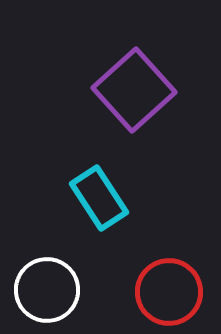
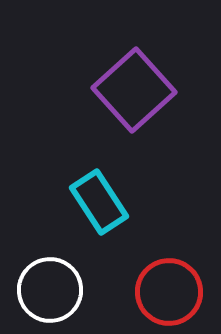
cyan rectangle: moved 4 px down
white circle: moved 3 px right
